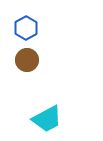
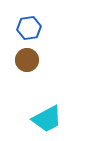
blue hexagon: moved 3 px right; rotated 20 degrees clockwise
